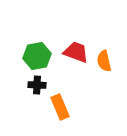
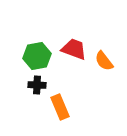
red trapezoid: moved 2 px left, 3 px up
orange semicircle: rotated 25 degrees counterclockwise
